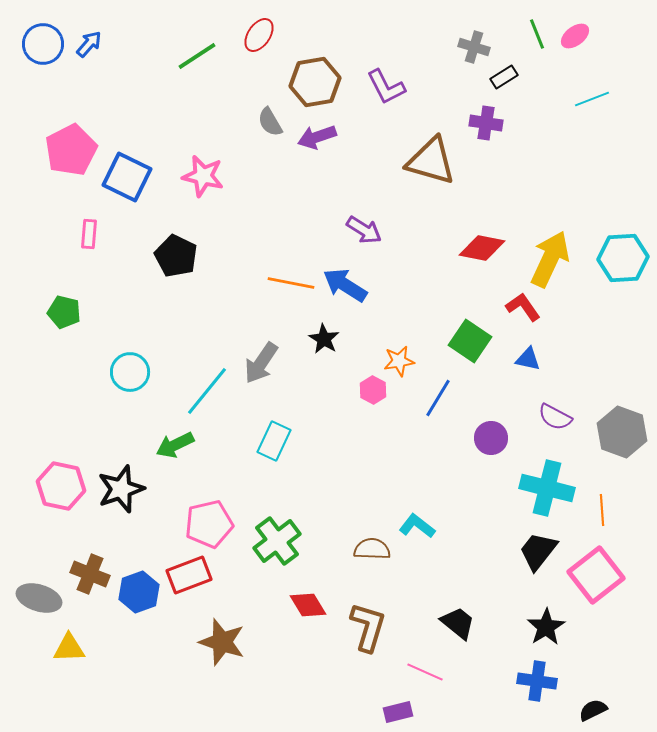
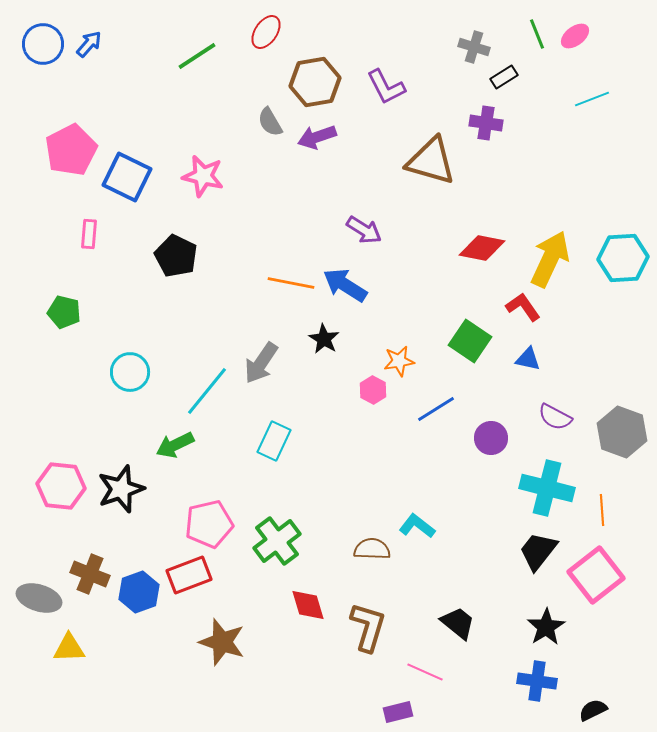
red ellipse at (259, 35): moved 7 px right, 3 px up
blue line at (438, 398): moved 2 px left, 11 px down; rotated 27 degrees clockwise
pink hexagon at (61, 486): rotated 6 degrees counterclockwise
red diamond at (308, 605): rotated 15 degrees clockwise
